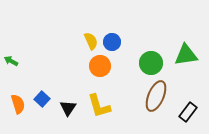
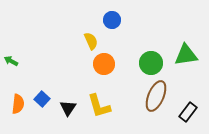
blue circle: moved 22 px up
orange circle: moved 4 px right, 2 px up
orange semicircle: rotated 24 degrees clockwise
